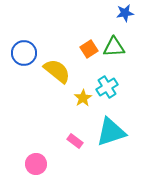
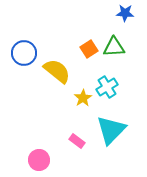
blue star: rotated 12 degrees clockwise
cyan triangle: moved 2 px up; rotated 28 degrees counterclockwise
pink rectangle: moved 2 px right
pink circle: moved 3 px right, 4 px up
